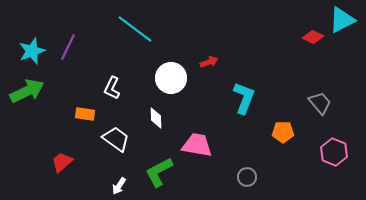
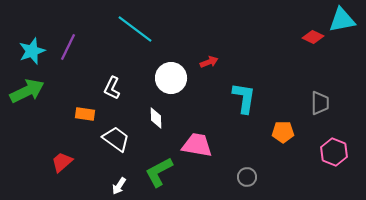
cyan triangle: rotated 16 degrees clockwise
cyan L-shape: rotated 12 degrees counterclockwise
gray trapezoid: rotated 40 degrees clockwise
